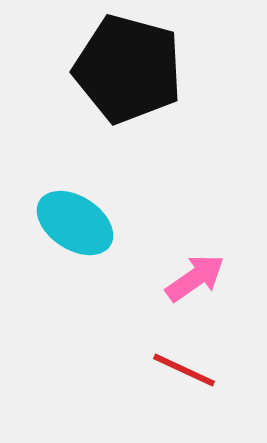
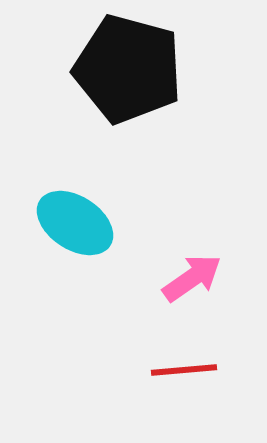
pink arrow: moved 3 px left
red line: rotated 30 degrees counterclockwise
